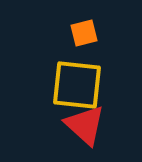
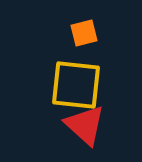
yellow square: moved 1 px left
